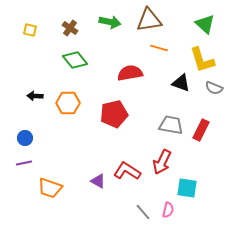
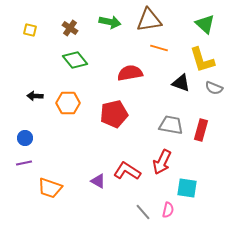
red rectangle: rotated 10 degrees counterclockwise
